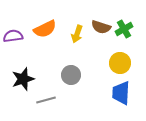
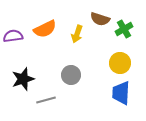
brown semicircle: moved 1 px left, 8 px up
